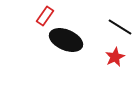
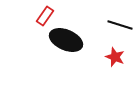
black line: moved 2 px up; rotated 15 degrees counterclockwise
red star: rotated 24 degrees counterclockwise
